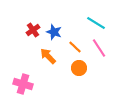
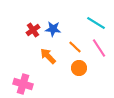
blue star: moved 1 px left, 3 px up; rotated 14 degrees counterclockwise
